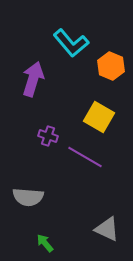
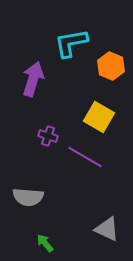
cyan L-shape: rotated 120 degrees clockwise
